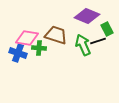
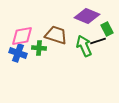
pink diamond: moved 5 px left, 2 px up; rotated 20 degrees counterclockwise
green arrow: moved 1 px right, 1 px down
